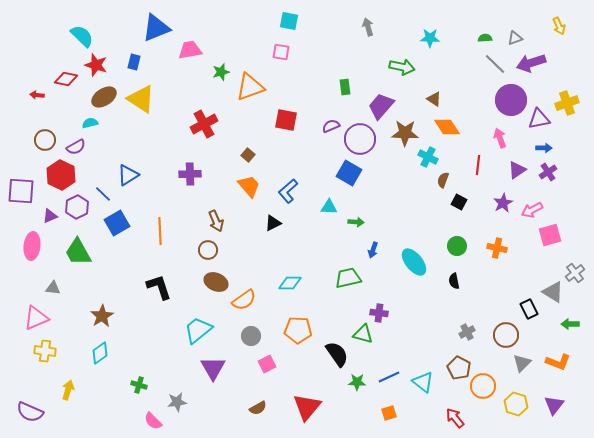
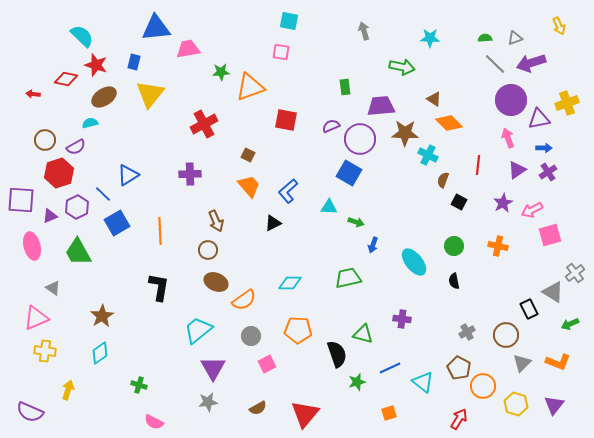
gray arrow at (368, 27): moved 4 px left, 4 px down
blue triangle at (156, 28): rotated 16 degrees clockwise
pink trapezoid at (190, 50): moved 2 px left, 1 px up
green star at (221, 72): rotated 12 degrees clockwise
red arrow at (37, 95): moved 4 px left, 1 px up
yellow triangle at (141, 99): moved 9 px right, 5 px up; rotated 36 degrees clockwise
purple trapezoid at (381, 106): rotated 44 degrees clockwise
orange diamond at (447, 127): moved 2 px right, 4 px up; rotated 12 degrees counterclockwise
pink arrow at (500, 138): moved 8 px right
brown square at (248, 155): rotated 16 degrees counterclockwise
cyan cross at (428, 157): moved 2 px up
red hexagon at (61, 175): moved 2 px left, 2 px up; rotated 16 degrees clockwise
purple square at (21, 191): moved 9 px down
green arrow at (356, 222): rotated 14 degrees clockwise
pink ellipse at (32, 246): rotated 20 degrees counterclockwise
green circle at (457, 246): moved 3 px left
orange cross at (497, 248): moved 1 px right, 2 px up
blue arrow at (373, 250): moved 5 px up
black L-shape at (159, 287): rotated 28 degrees clockwise
gray triangle at (53, 288): rotated 28 degrees clockwise
purple cross at (379, 313): moved 23 px right, 6 px down
green arrow at (570, 324): rotated 24 degrees counterclockwise
black semicircle at (337, 354): rotated 16 degrees clockwise
blue line at (389, 377): moved 1 px right, 9 px up
green star at (357, 382): rotated 18 degrees counterclockwise
gray star at (177, 402): moved 31 px right
red triangle at (307, 407): moved 2 px left, 7 px down
red arrow at (455, 418): moved 4 px right, 1 px down; rotated 70 degrees clockwise
pink semicircle at (153, 421): moved 1 px right, 1 px down; rotated 18 degrees counterclockwise
